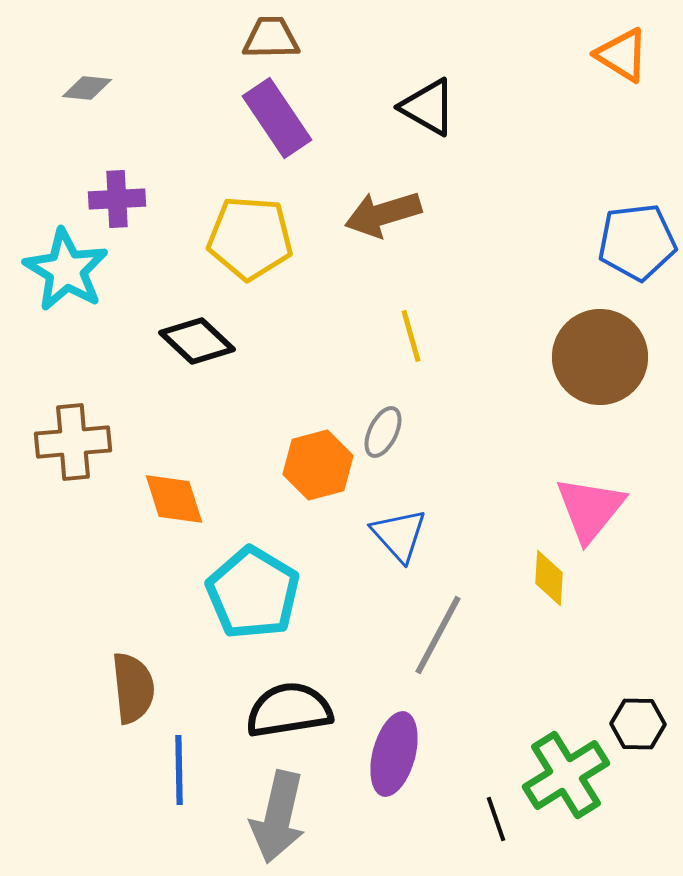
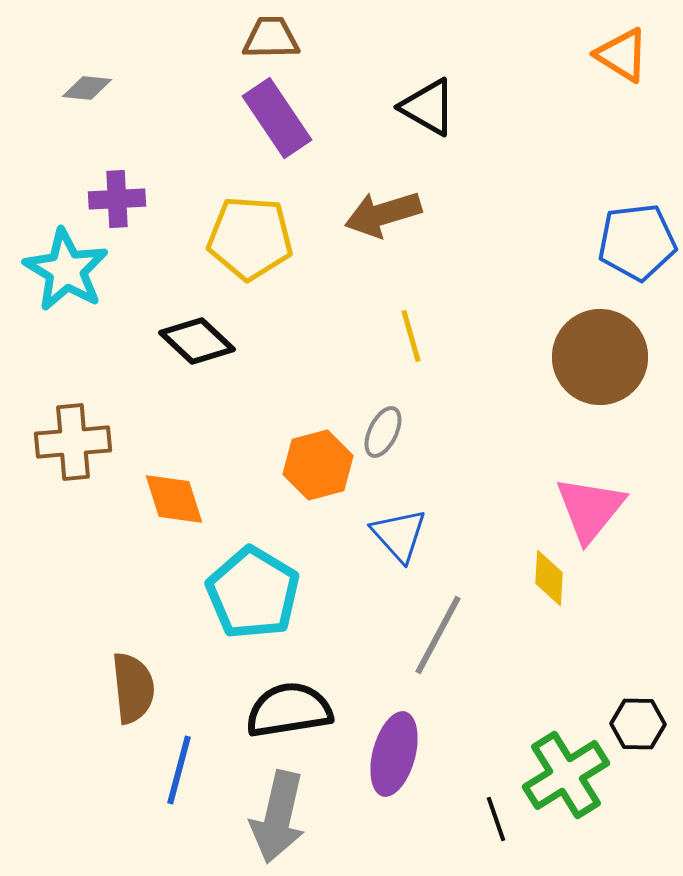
blue line: rotated 16 degrees clockwise
